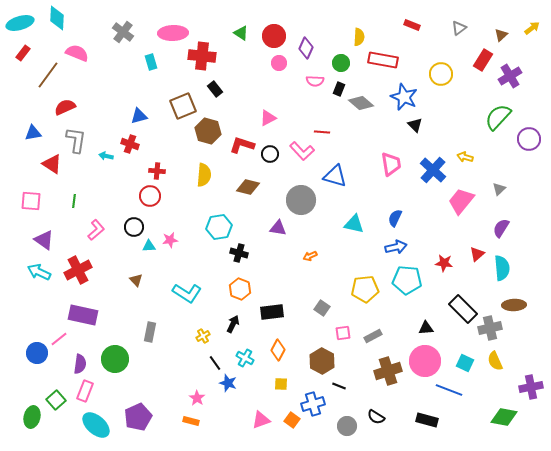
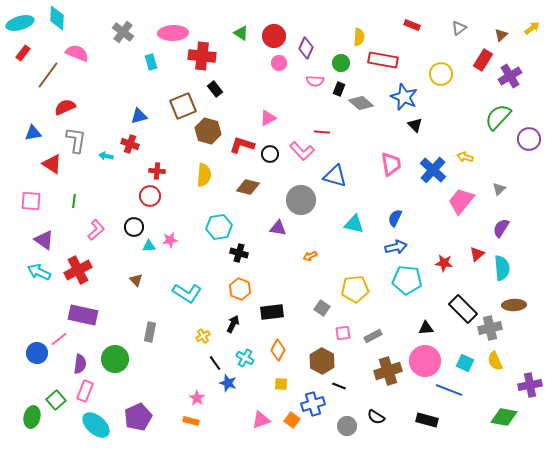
yellow pentagon at (365, 289): moved 10 px left
purple cross at (531, 387): moved 1 px left, 2 px up
